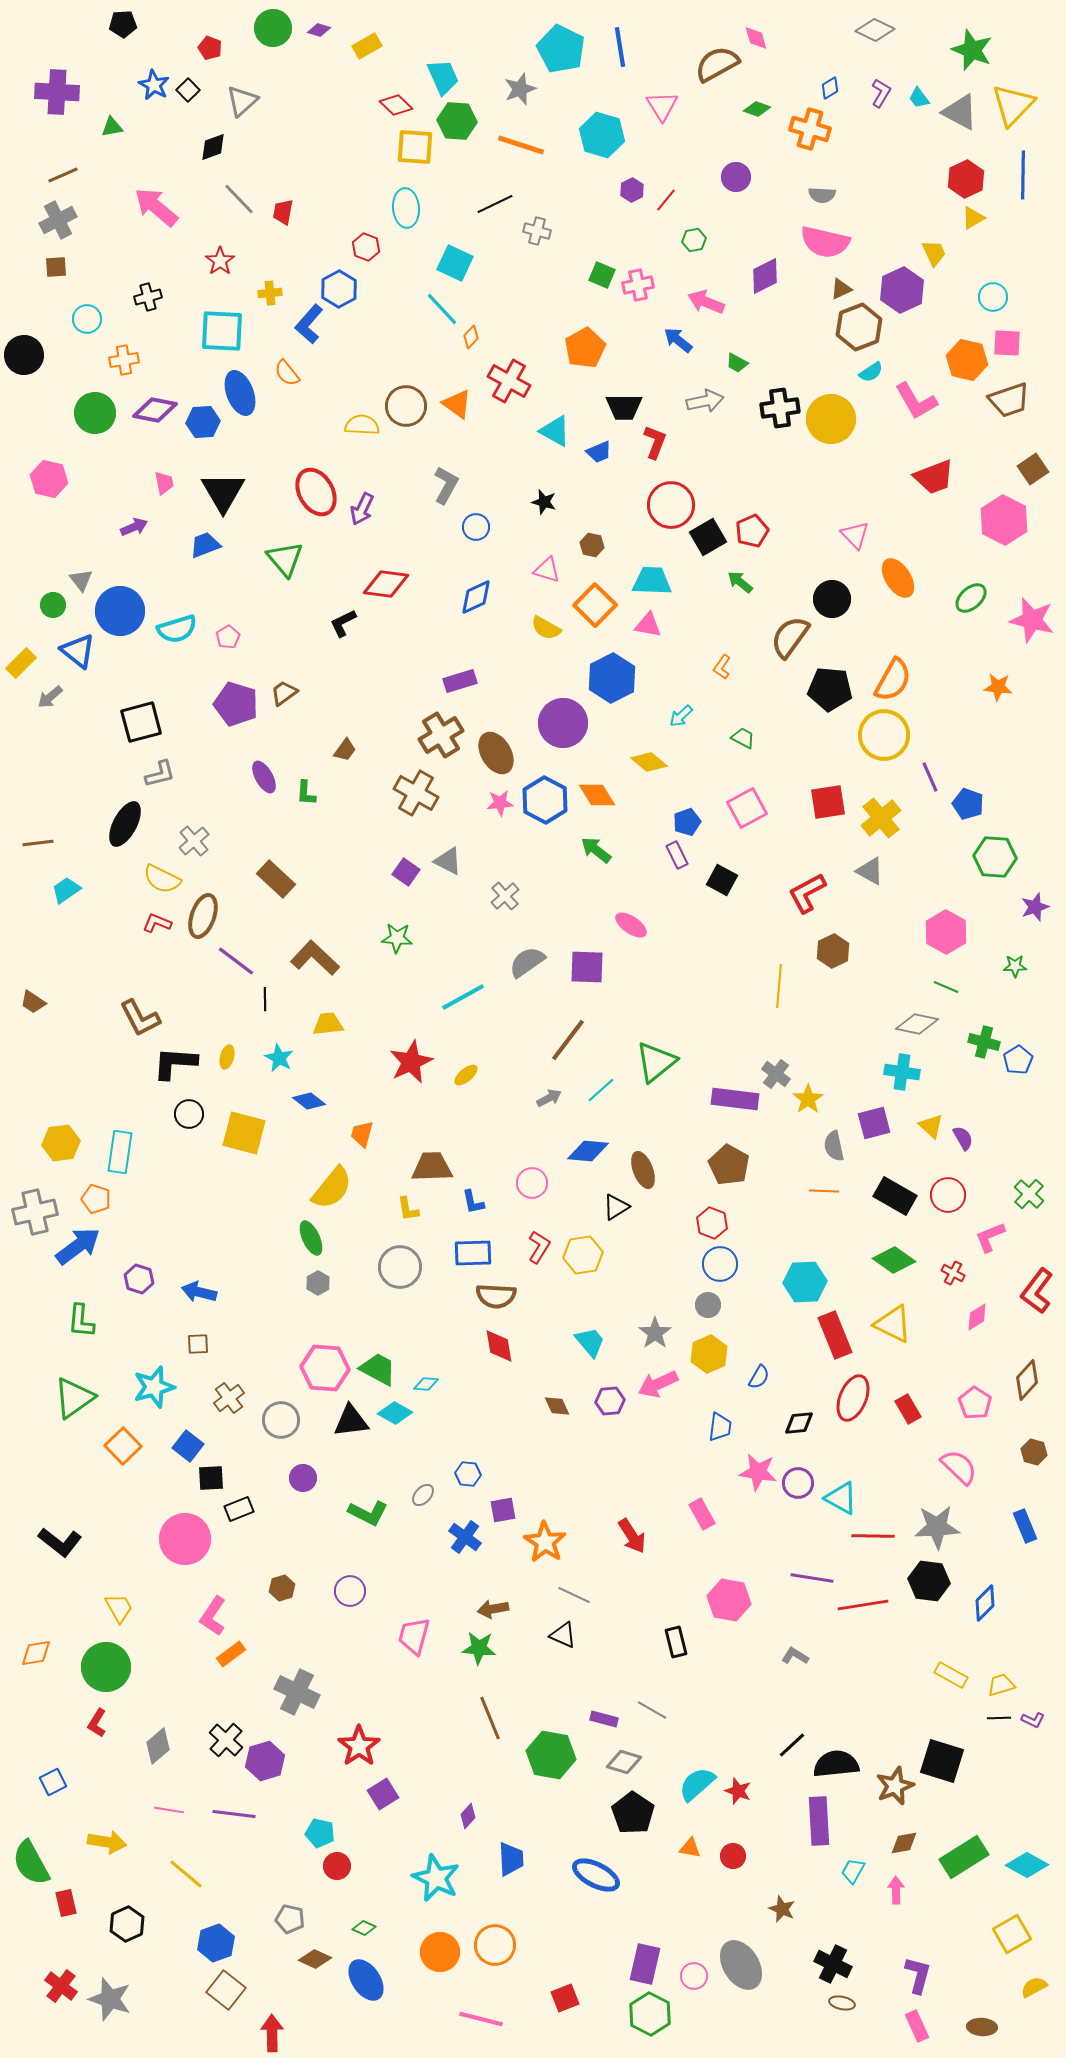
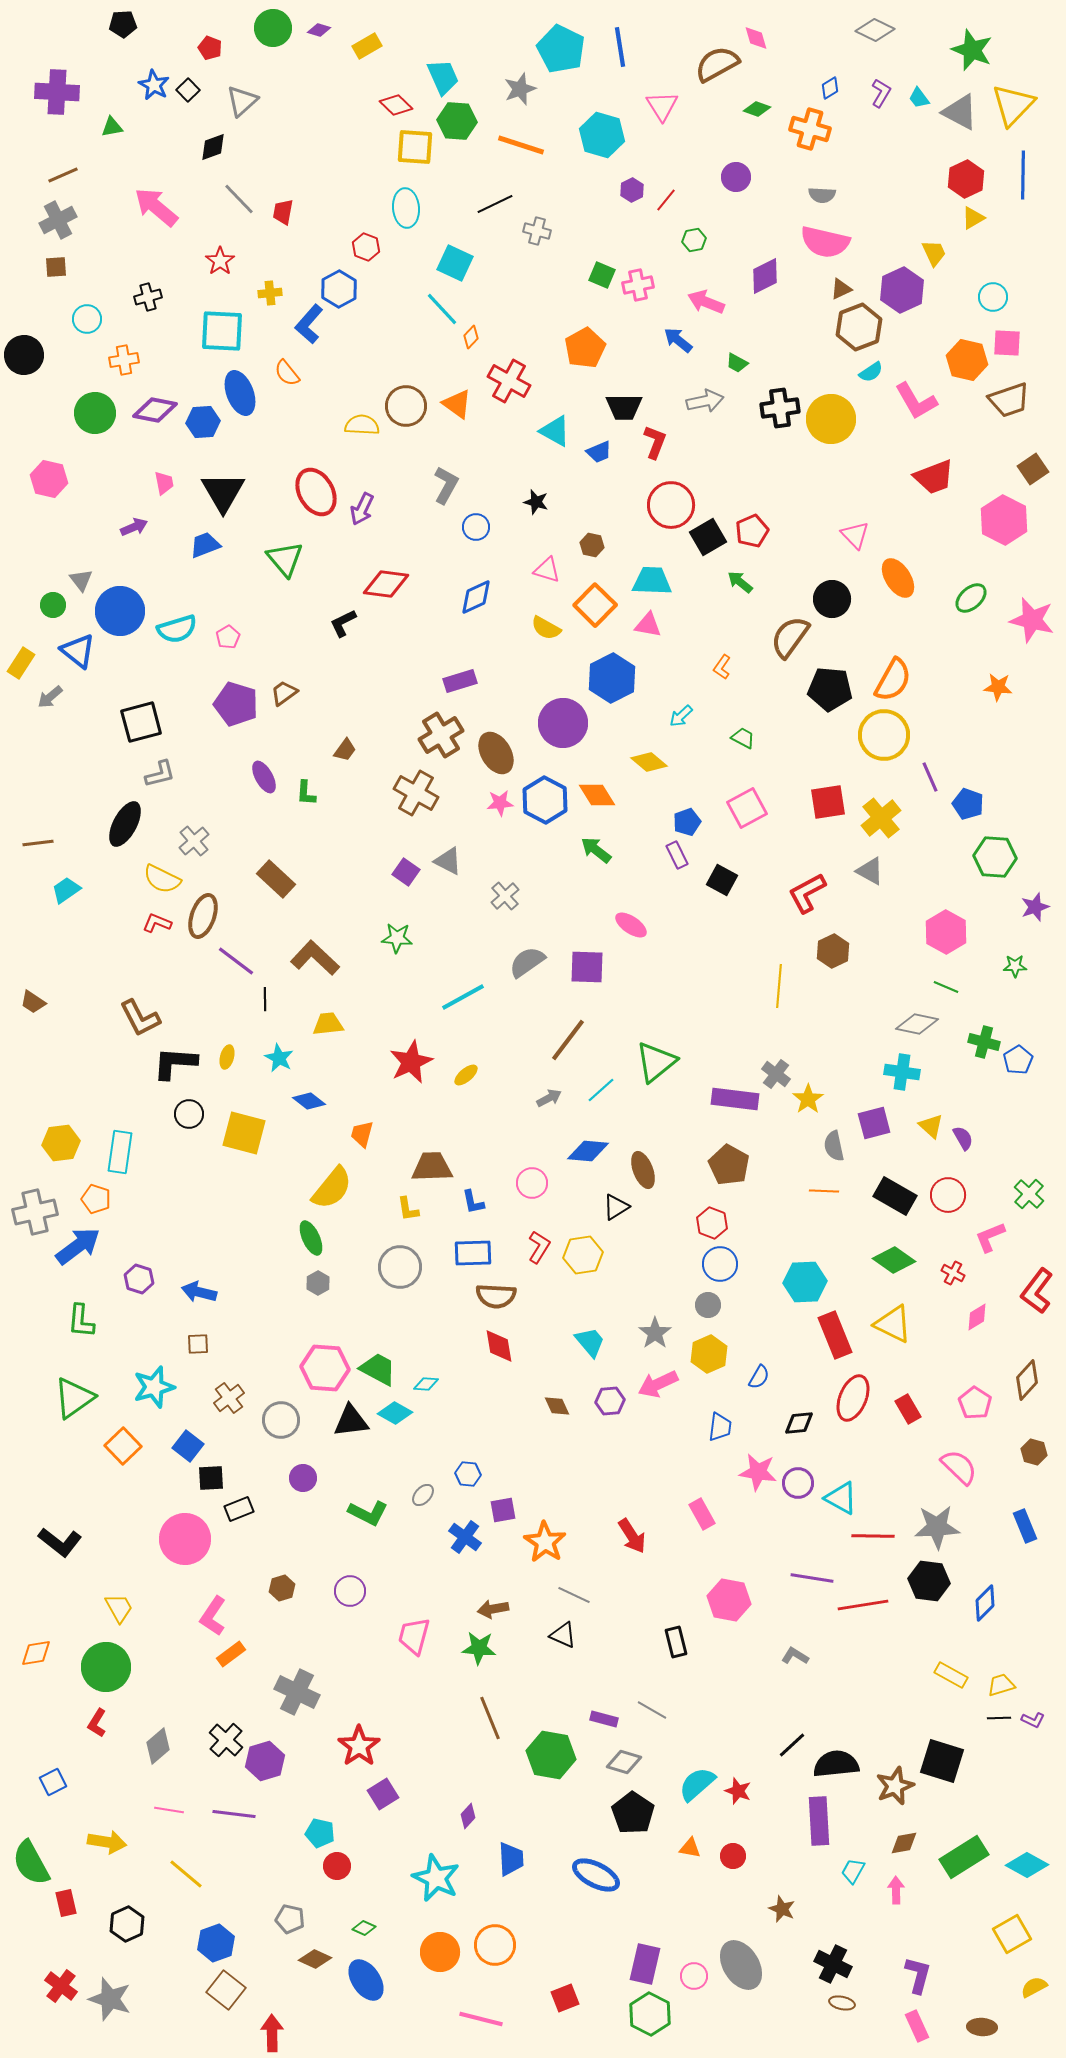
black star at (544, 502): moved 8 px left
yellow rectangle at (21, 663): rotated 12 degrees counterclockwise
